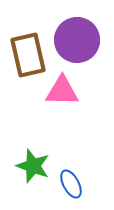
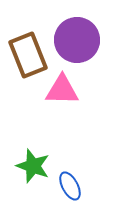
brown rectangle: rotated 9 degrees counterclockwise
pink triangle: moved 1 px up
blue ellipse: moved 1 px left, 2 px down
